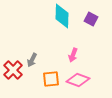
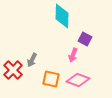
purple square: moved 6 px left, 20 px down
orange square: rotated 18 degrees clockwise
